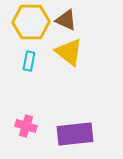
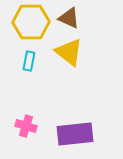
brown triangle: moved 3 px right, 2 px up
